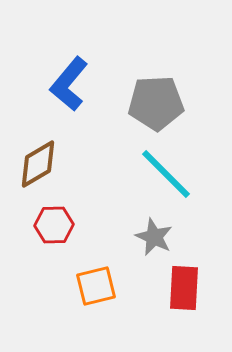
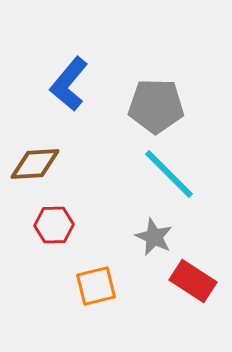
gray pentagon: moved 3 px down; rotated 4 degrees clockwise
brown diamond: moved 3 px left; rotated 27 degrees clockwise
cyan line: moved 3 px right
red rectangle: moved 9 px right, 7 px up; rotated 60 degrees counterclockwise
